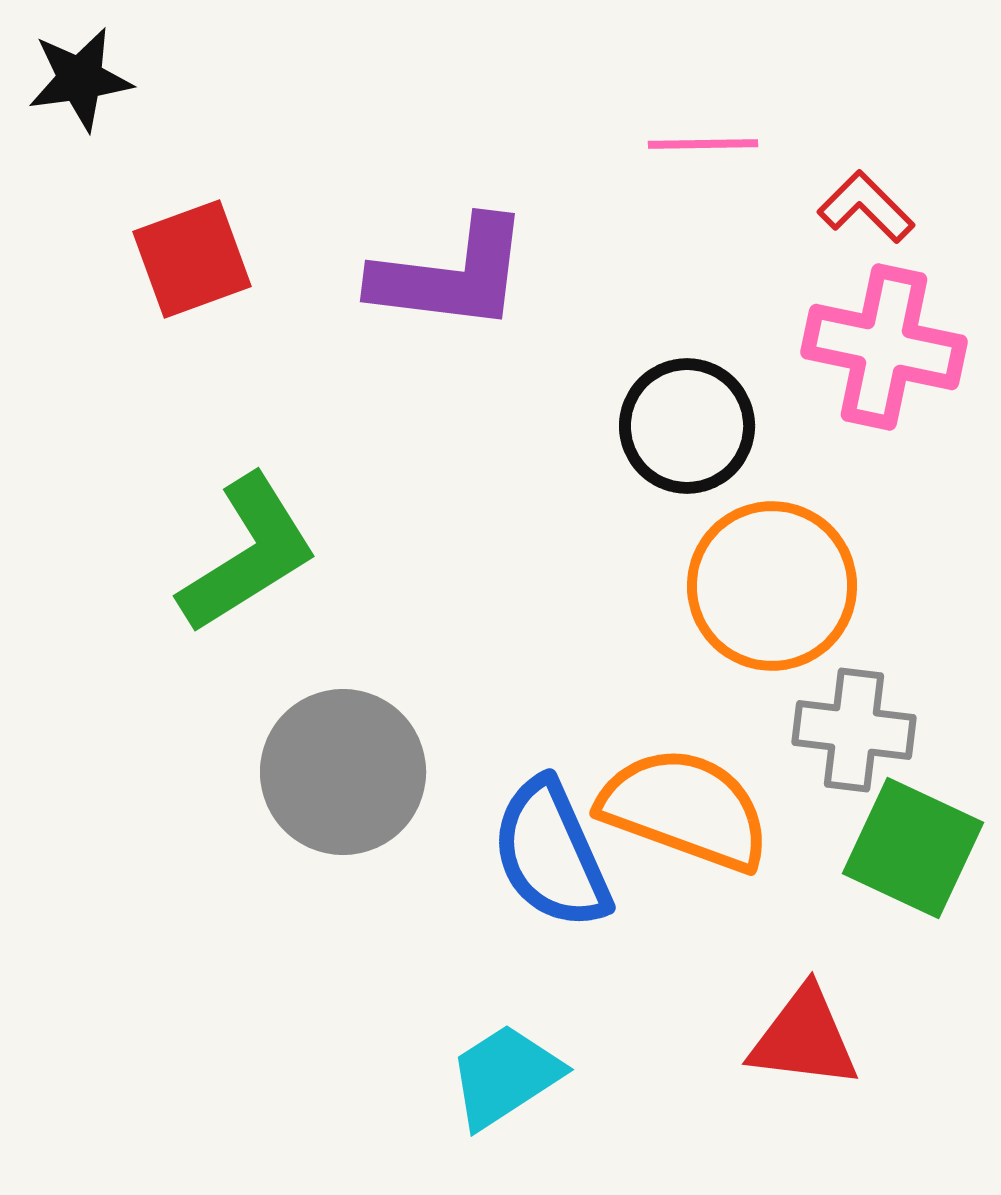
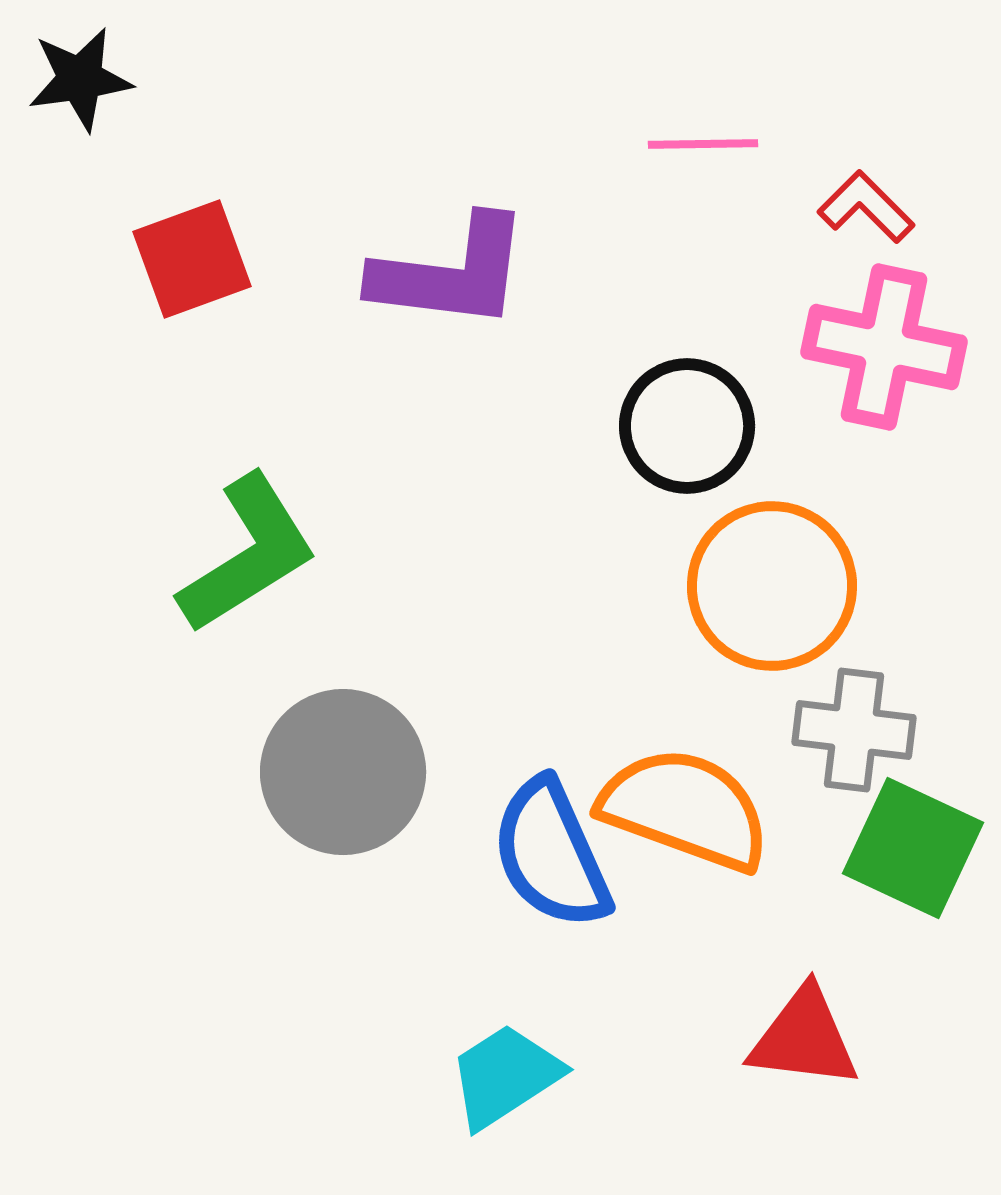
purple L-shape: moved 2 px up
